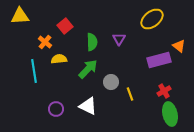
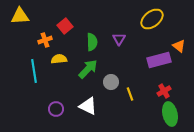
orange cross: moved 2 px up; rotated 32 degrees clockwise
